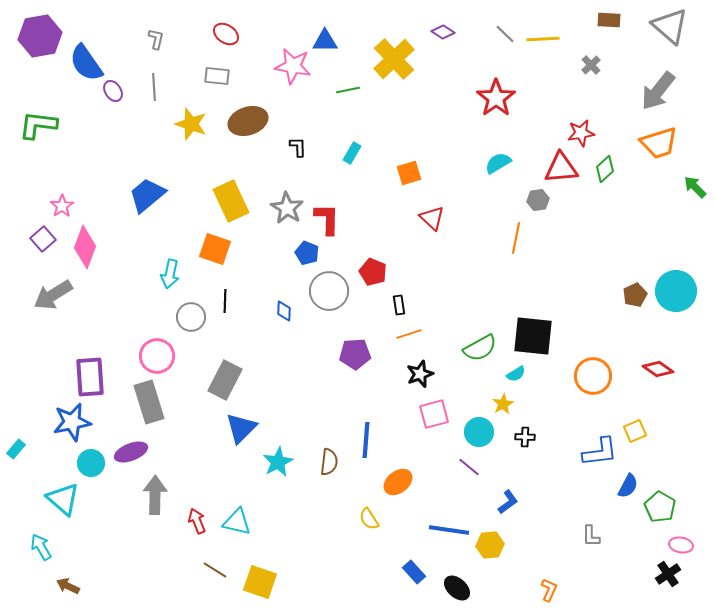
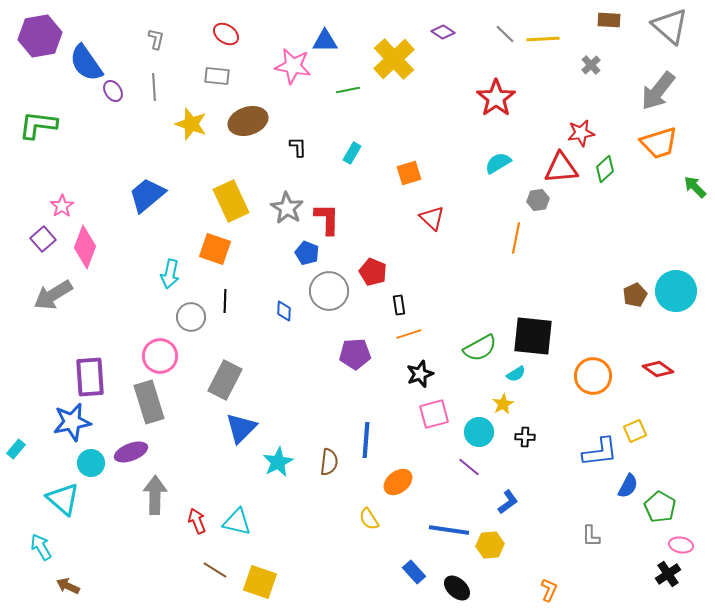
pink circle at (157, 356): moved 3 px right
